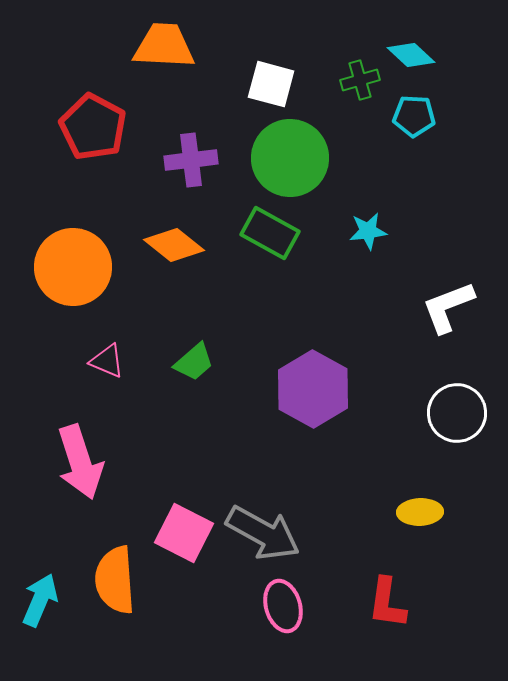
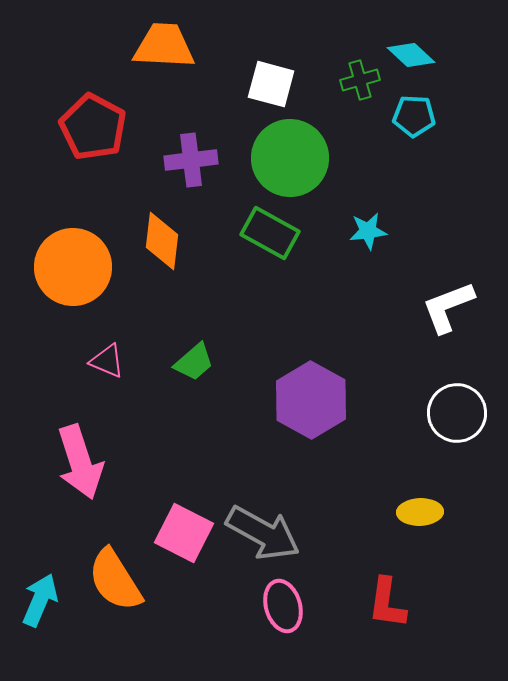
orange diamond: moved 12 px left, 4 px up; rotated 58 degrees clockwise
purple hexagon: moved 2 px left, 11 px down
orange semicircle: rotated 28 degrees counterclockwise
